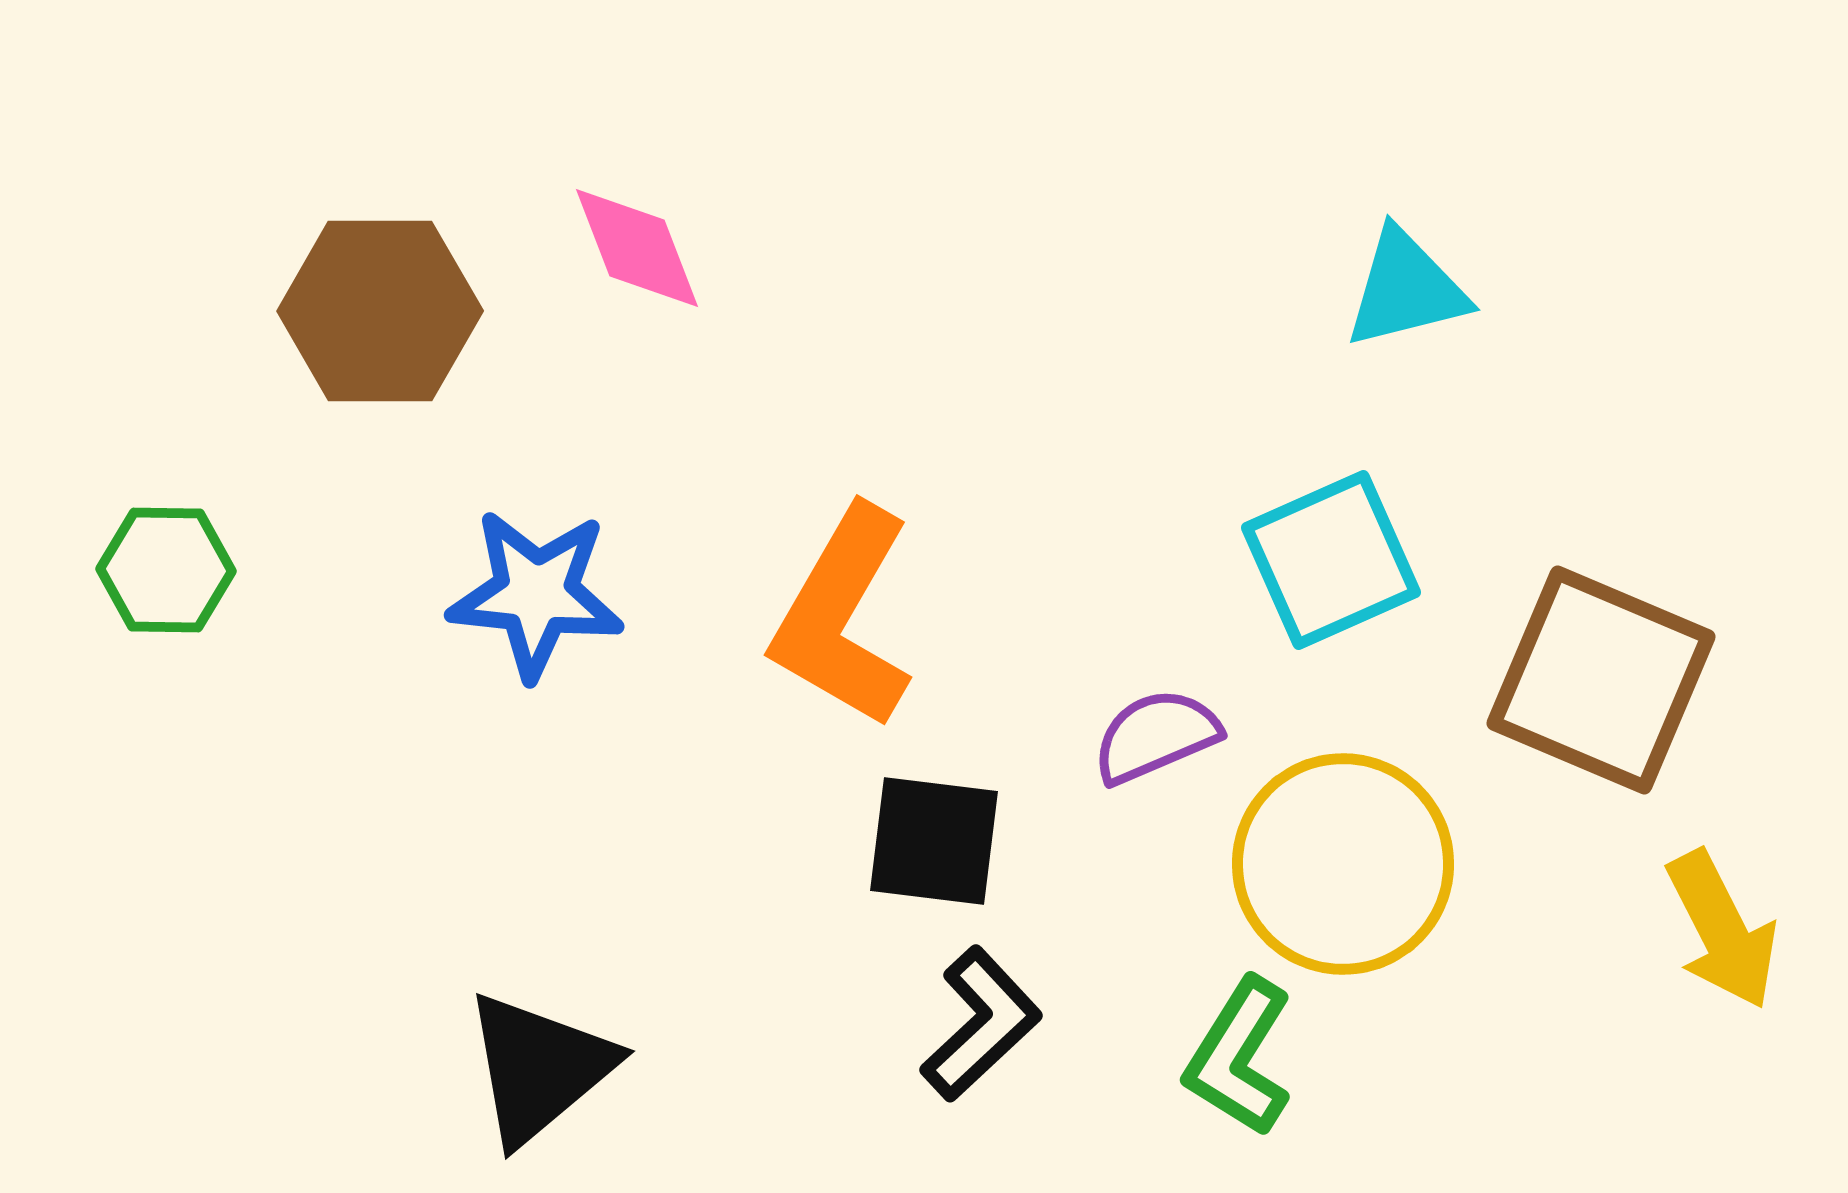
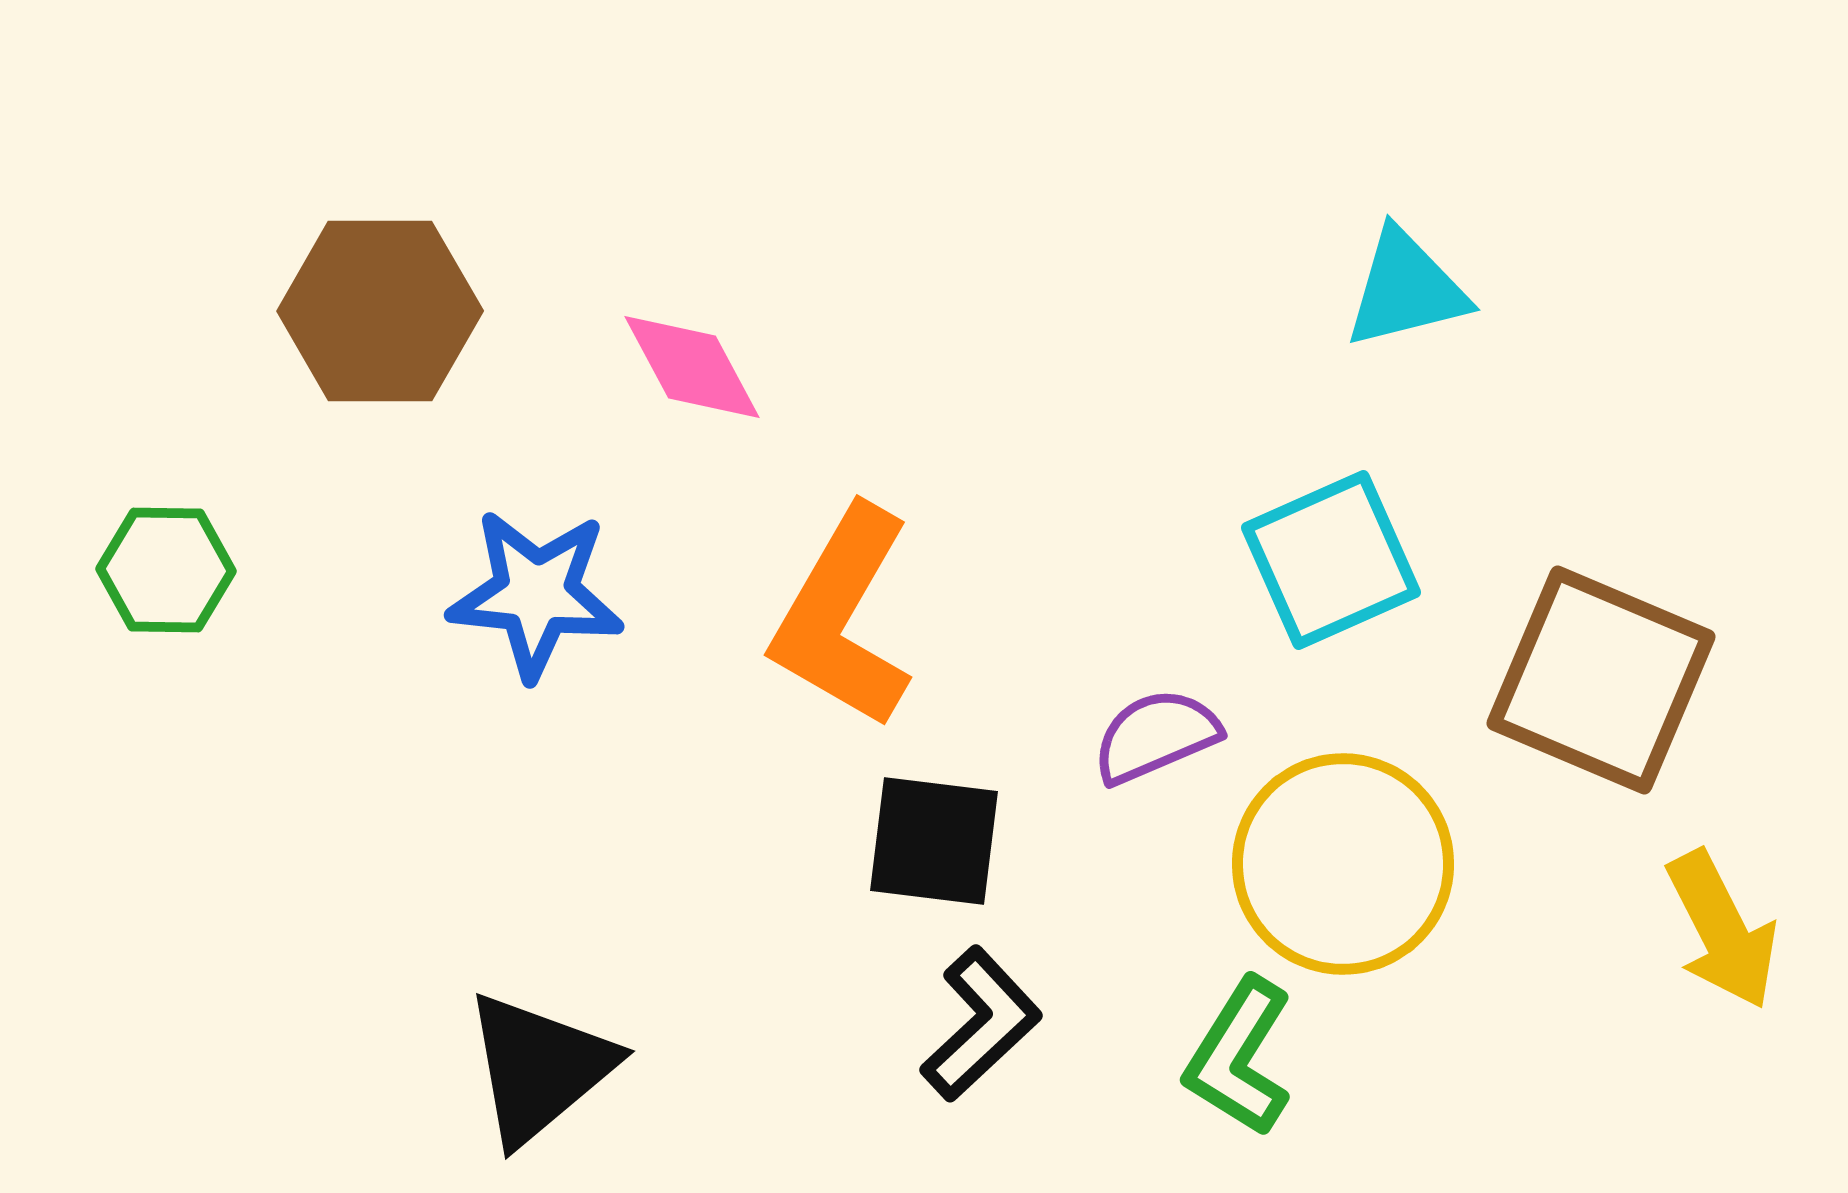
pink diamond: moved 55 px right, 119 px down; rotated 7 degrees counterclockwise
